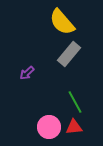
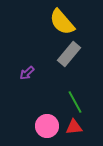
pink circle: moved 2 px left, 1 px up
